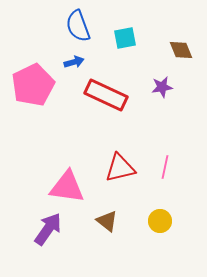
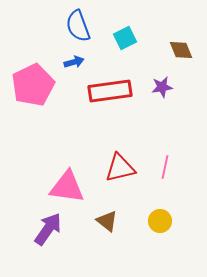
cyan square: rotated 15 degrees counterclockwise
red rectangle: moved 4 px right, 4 px up; rotated 33 degrees counterclockwise
